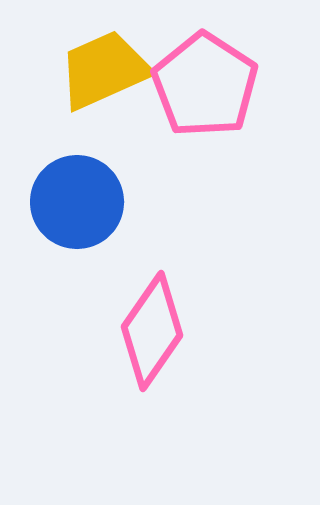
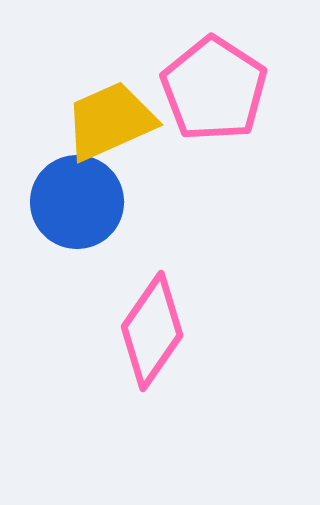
yellow trapezoid: moved 6 px right, 51 px down
pink pentagon: moved 9 px right, 4 px down
